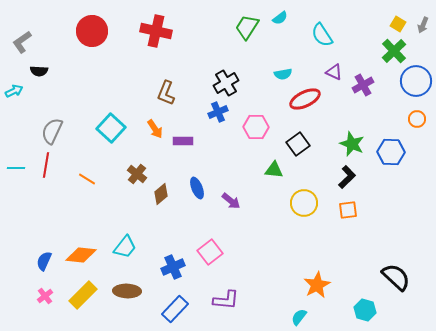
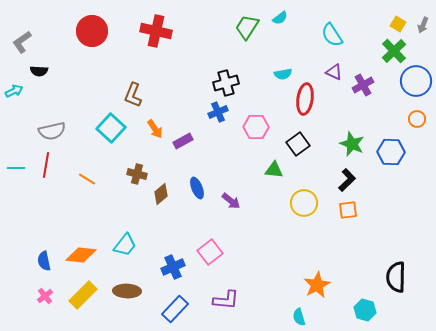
cyan semicircle at (322, 35): moved 10 px right
black cross at (226, 83): rotated 15 degrees clockwise
brown L-shape at (166, 93): moved 33 px left, 2 px down
red ellipse at (305, 99): rotated 56 degrees counterclockwise
gray semicircle at (52, 131): rotated 128 degrees counterclockwise
purple rectangle at (183, 141): rotated 30 degrees counterclockwise
brown cross at (137, 174): rotated 24 degrees counterclockwise
black L-shape at (347, 177): moved 3 px down
cyan trapezoid at (125, 247): moved 2 px up
blue semicircle at (44, 261): rotated 36 degrees counterclockwise
black semicircle at (396, 277): rotated 132 degrees counterclockwise
cyan semicircle at (299, 317): rotated 54 degrees counterclockwise
